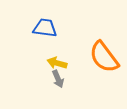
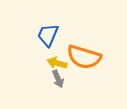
blue trapezoid: moved 3 px right, 7 px down; rotated 75 degrees counterclockwise
orange semicircle: moved 20 px left; rotated 36 degrees counterclockwise
